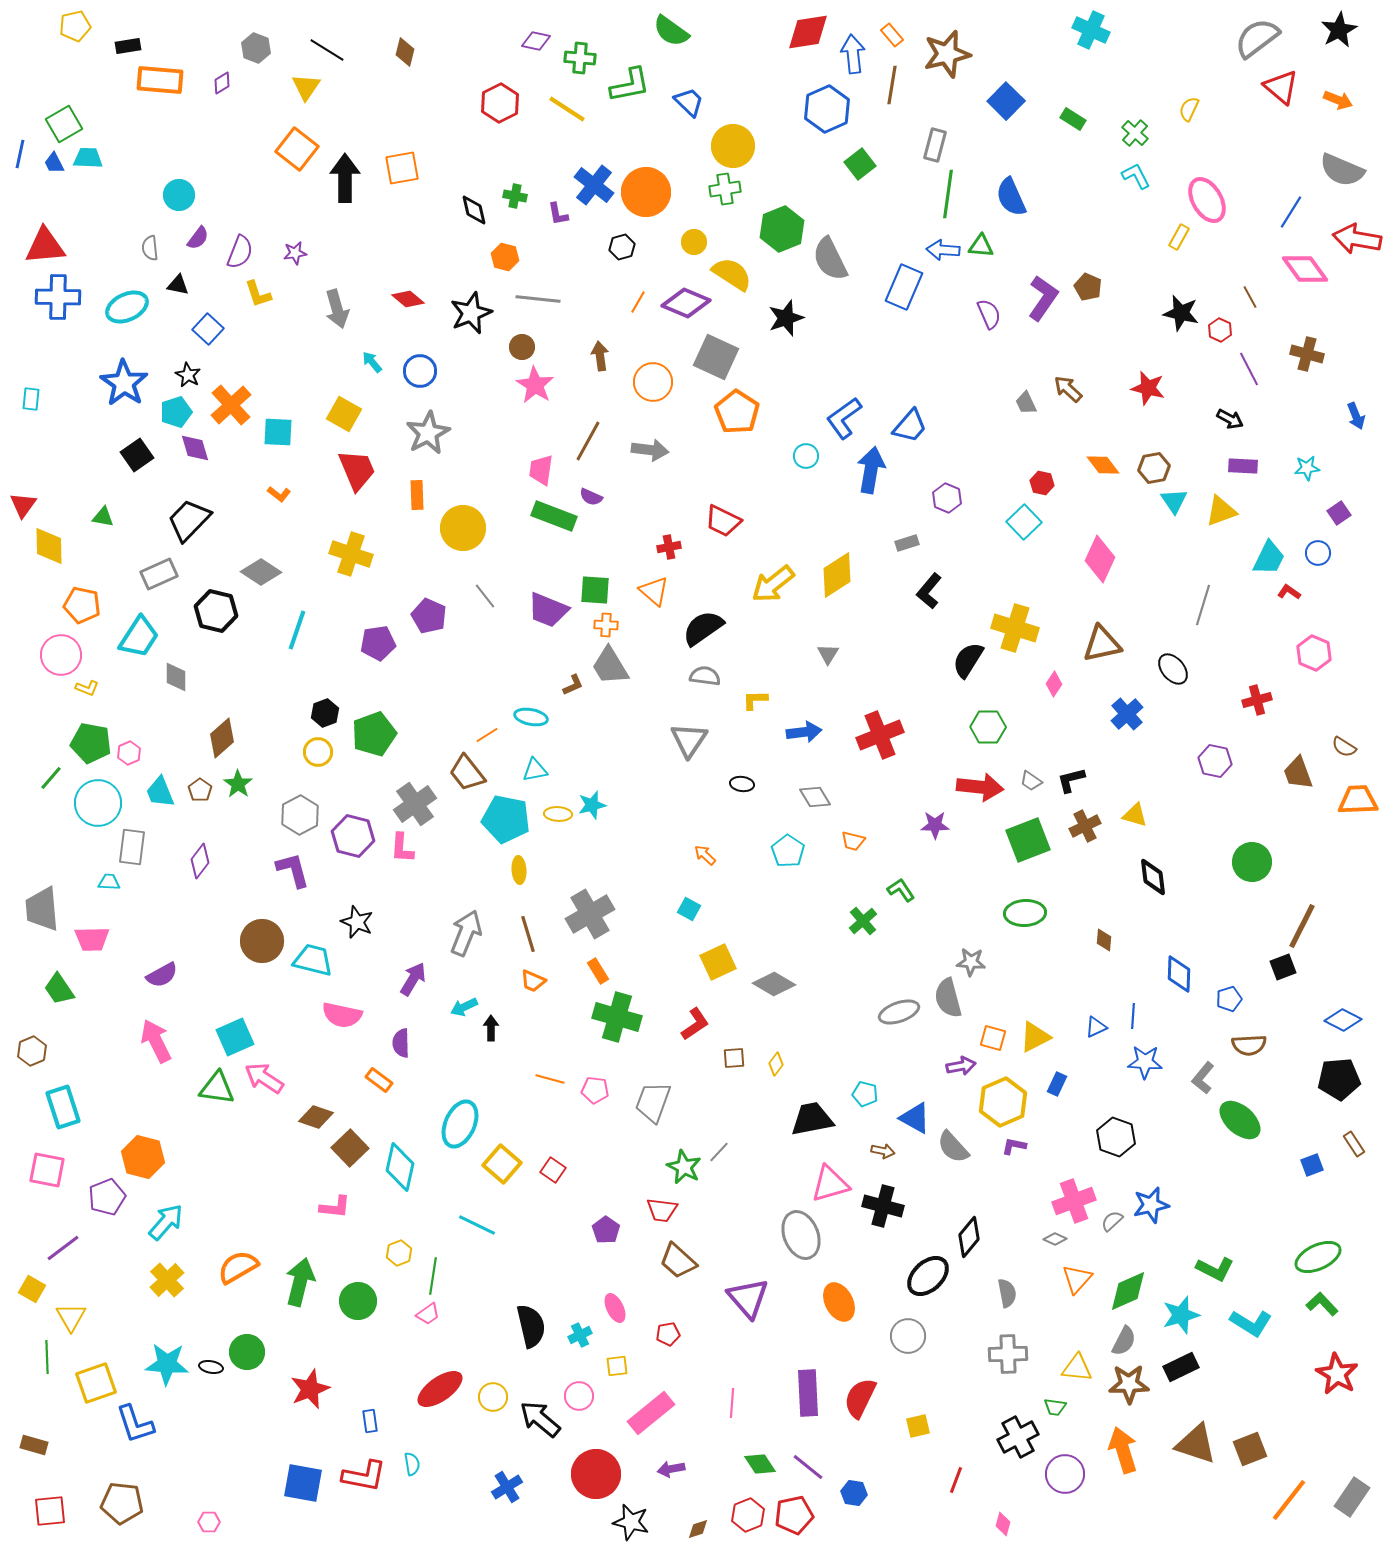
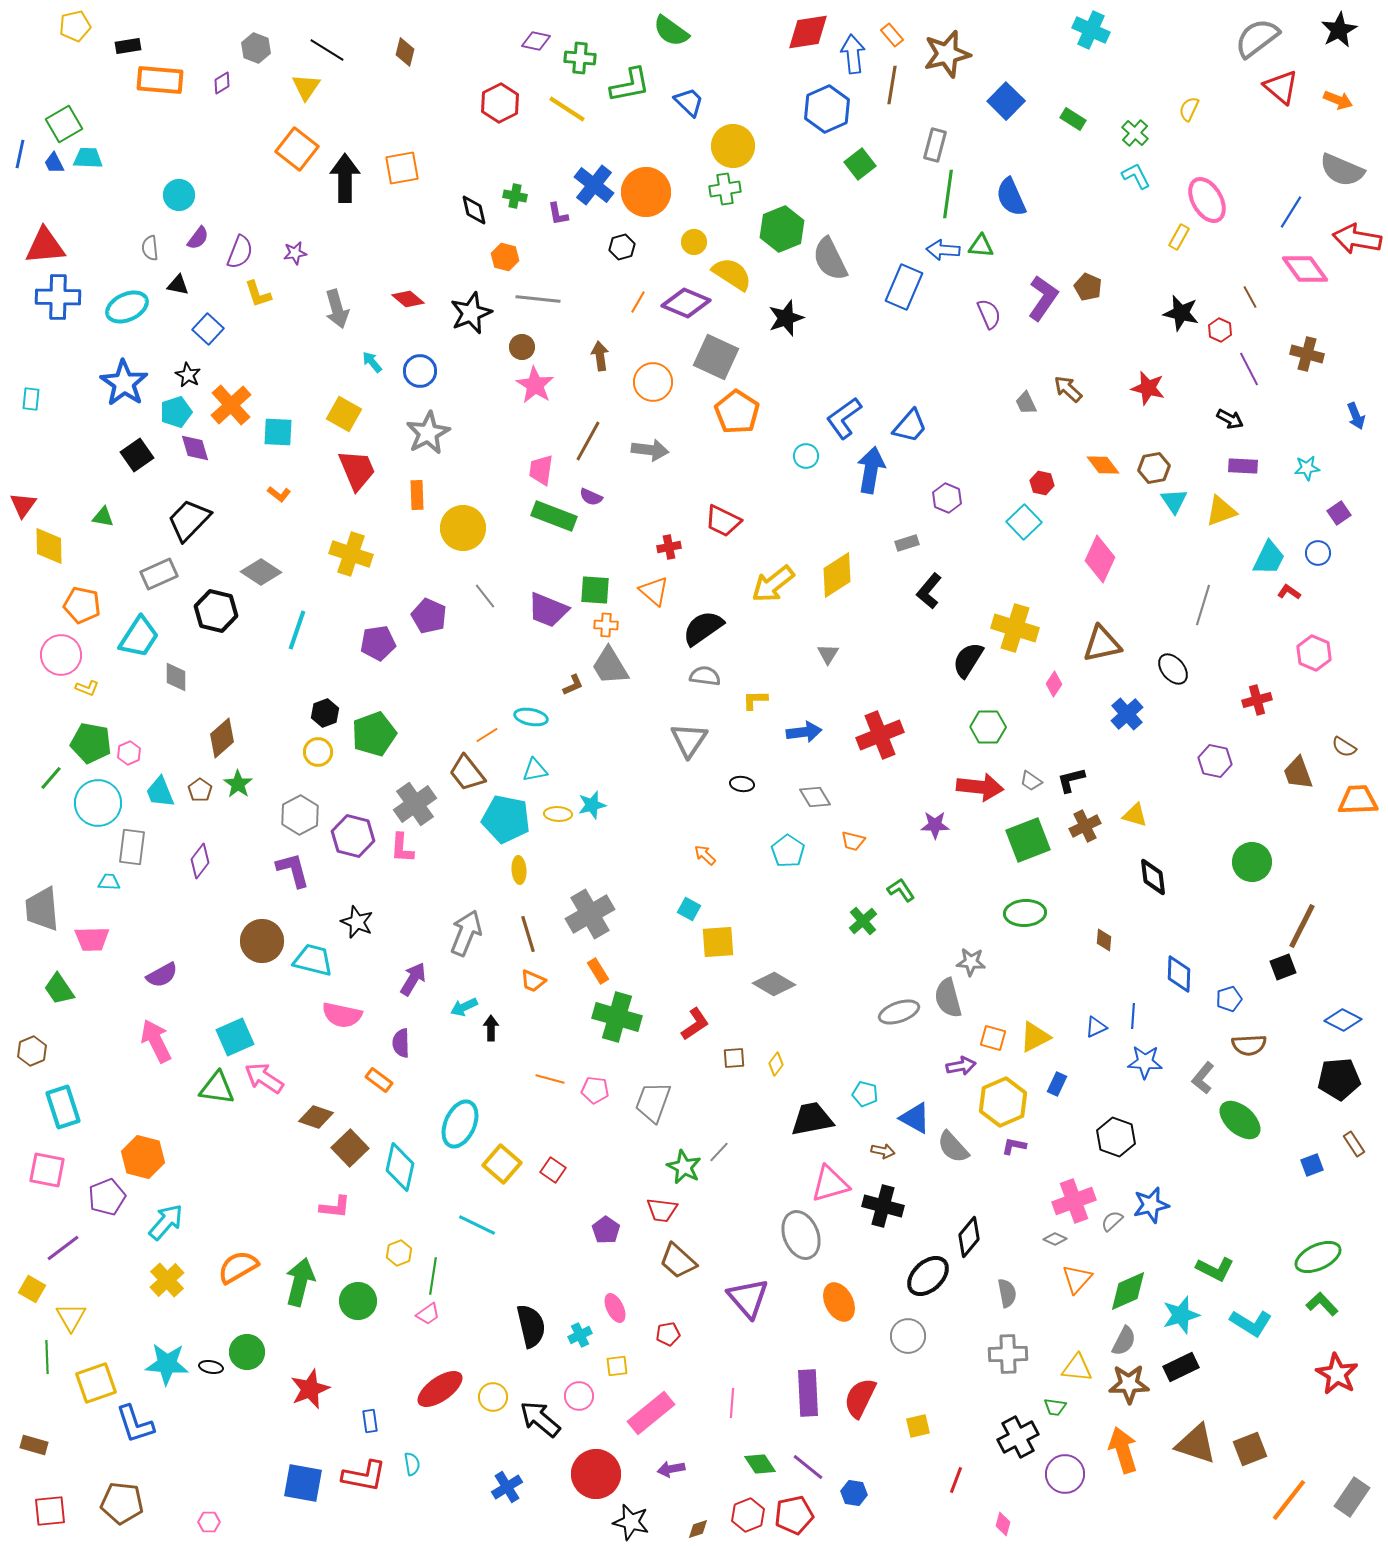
yellow square at (718, 962): moved 20 px up; rotated 21 degrees clockwise
